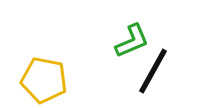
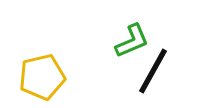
yellow pentagon: moved 2 px left, 3 px up; rotated 24 degrees counterclockwise
